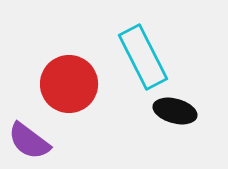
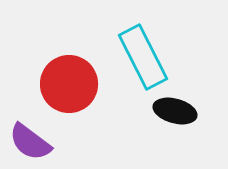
purple semicircle: moved 1 px right, 1 px down
